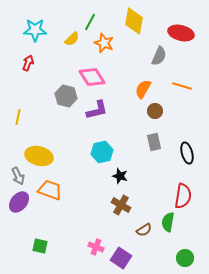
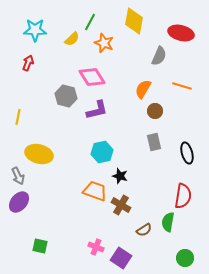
yellow ellipse: moved 2 px up
orange trapezoid: moved 45 px right, 1 px down
